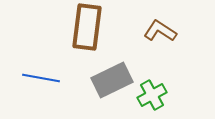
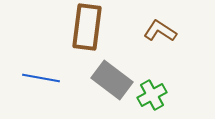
gray rectangle: rotated 63 degrees clockwise
